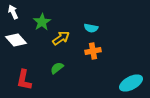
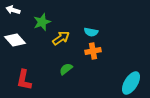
white arrow: moved 2 px up; rotated 48 degrees counterclockwise
green star: rotated 12 degrees clockwise
cyan semicircle: moved 4 px down
white diamond: moved 1 px left
green semicircle: moved 9 px right, 1 px down
cyan ellipse: rotated 30 degrees counterclockwise
